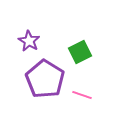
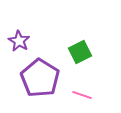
purple star: moved 10 px left
purple pentagon: moved 5 px left, 1 px up
